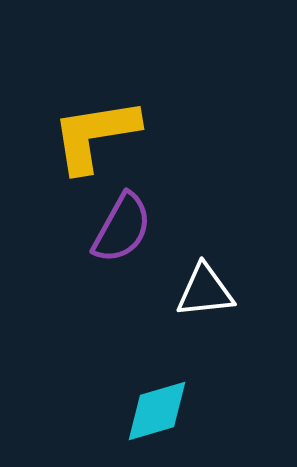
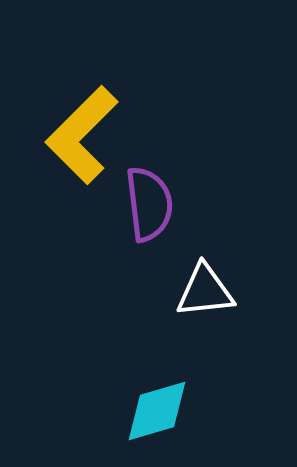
yellow L-shape: moved 13 px left; rotated 36 degrees counterclockwise
purple semicircle: moved 27 px right, 24 px up; rotated 36 degrees counterclockwise
